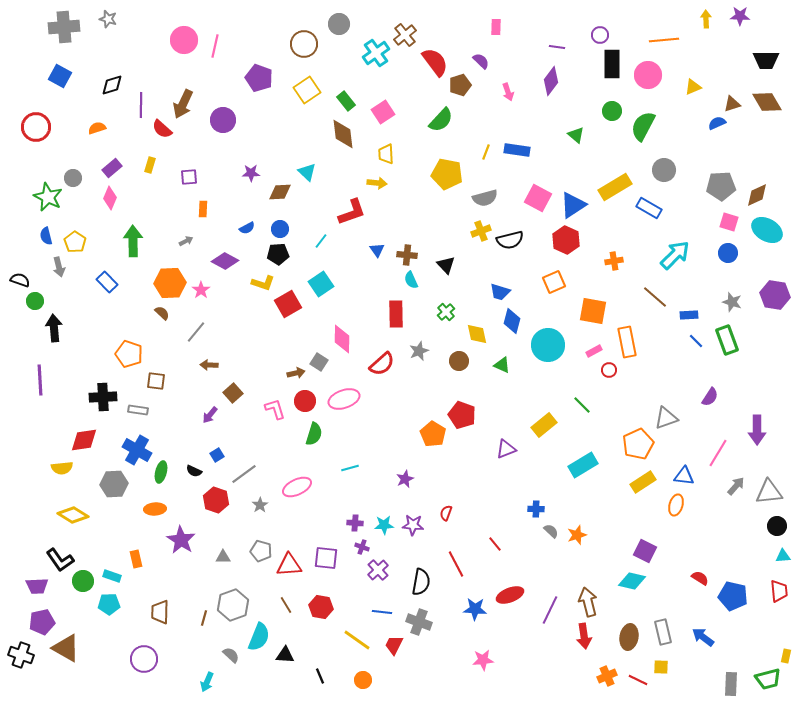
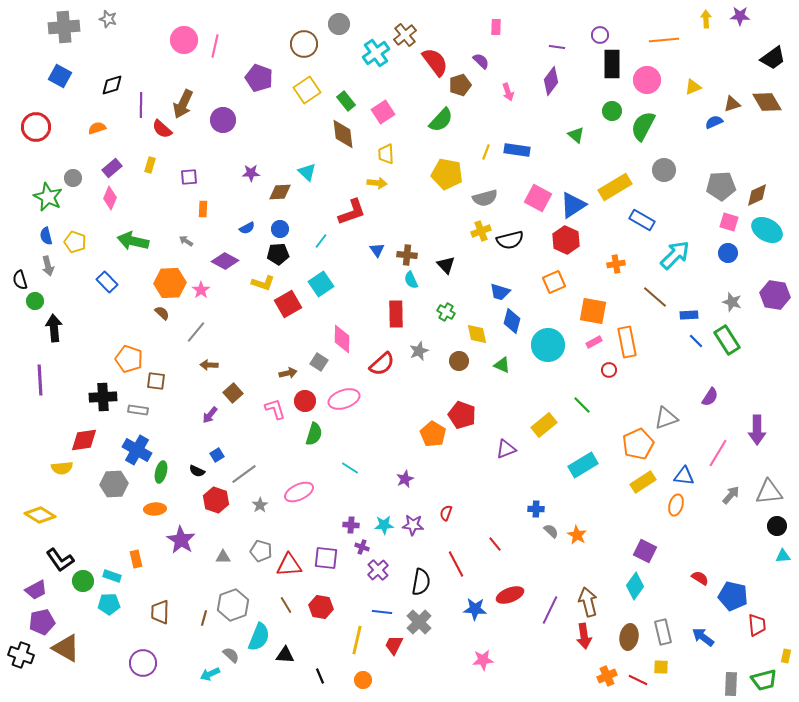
black trapezoid at (766, 60): moved 7 px right, 2 px up; rotated 36 degrees counterclockwise
pink circle at (648, 75): moved 1 px left, 5 px down
blue semicircle at (717, 123): moved 3 px left, 1 px up
blue rectangle at (649, 208): moved 7 px left, 12 px down
green arrow at (133, 241): rotated 76 degrees counterclockwise
gray arrow at (186, 241): rotated 120 degrees counterclockwise
yellow pentagon at (75, 242): rotated 15 degrees counterclockwise
orange cross at (614, 261): moved 2 px right, 3 px down
gray arrow at (59, 267): moved 11 px left, 1 px up
black semicircle at (20, 280): rotated 126 degrees counterclockwise
green cross at (446, 312): rotated 18 degrees counterclockwise
green rectangle at (727, 340): rotated 12 degrees counterclockwise
pink rectangle at (594, 351): moved 9 px up
orange pentagon at (129, 354): moved 5 px down
brown arrow at (296, 373): moved 8 px left
cyan line at (350, 468): rotated 48 degrees clockwise
black semicircle at (194, 471): moved 3 px right
gray arrow at (736, 486): moved 5 px left, 9 px down
pink ellipse at (297, 487): moved 2 px right, 5 px down
yellow diamond at (73, 515): moved 33 px left
purple cross at (355, 523): moved 4 px left, 2 px down
orange star at (577, 535): rotated 24 degrees counterclockwise
cyan diamond at (632, 581): moved 3 px right, 5 px down; rotated 68 degrees counterclockwise
purple trapezoid at (37, 586): moved 1 px left, 4 px down; rotated 25 degrees counterclockwise
red trapezoid at (779, 591): moved 22 px left, 34 px down
gray cross at (419, 622): rotated 25 degrees clockwise
yellow line at (357, 640): rotated 68 degrees clockwise
purple circle at (144, 659): moved 1 px left, 4 px down
green trapezoid at (768, 679): moved 4 px left, 1 px down
cyan arrow at (207, 682): moved 3 px right, 8 px up; rotated 42 degrees clockwise
